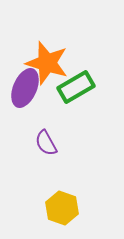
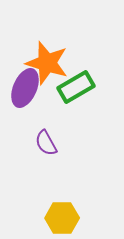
yellow hexagon: moved 10 px down; rotated 20 degrees counterclockwise
